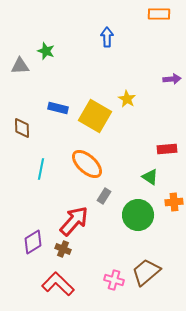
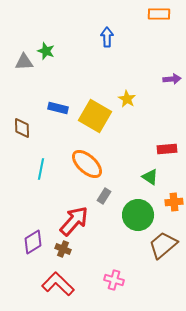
gray triangle: moved 4 px right, 4 px up
brown trapezoid: moved 17 px right, 27 px up
